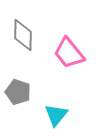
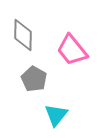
pink trapezoid: moved 3 px right, 3 px up
gray pentagon: moved 16 px right, 13 px up; rotated 10 degrees clockwise
